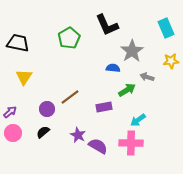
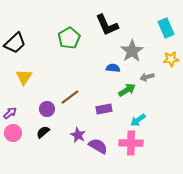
black trapezoid: moved 3 px left; rotated 125 degrees clockwise
yellow star: moved 2 px up
gray arrow: rotated 32 degrees counterclockwise
purple rectangle: moved 2 px down
purple arrow: moved 1 px down
